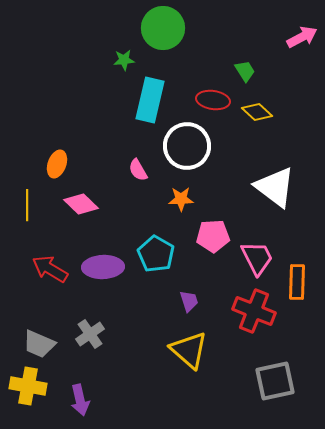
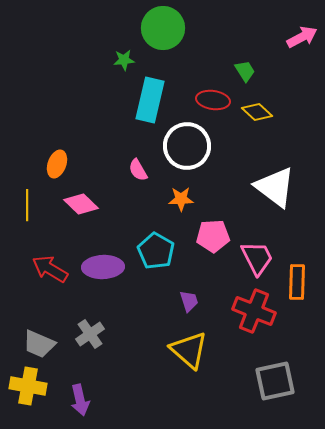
cyan pentagon: moved 3 px up
